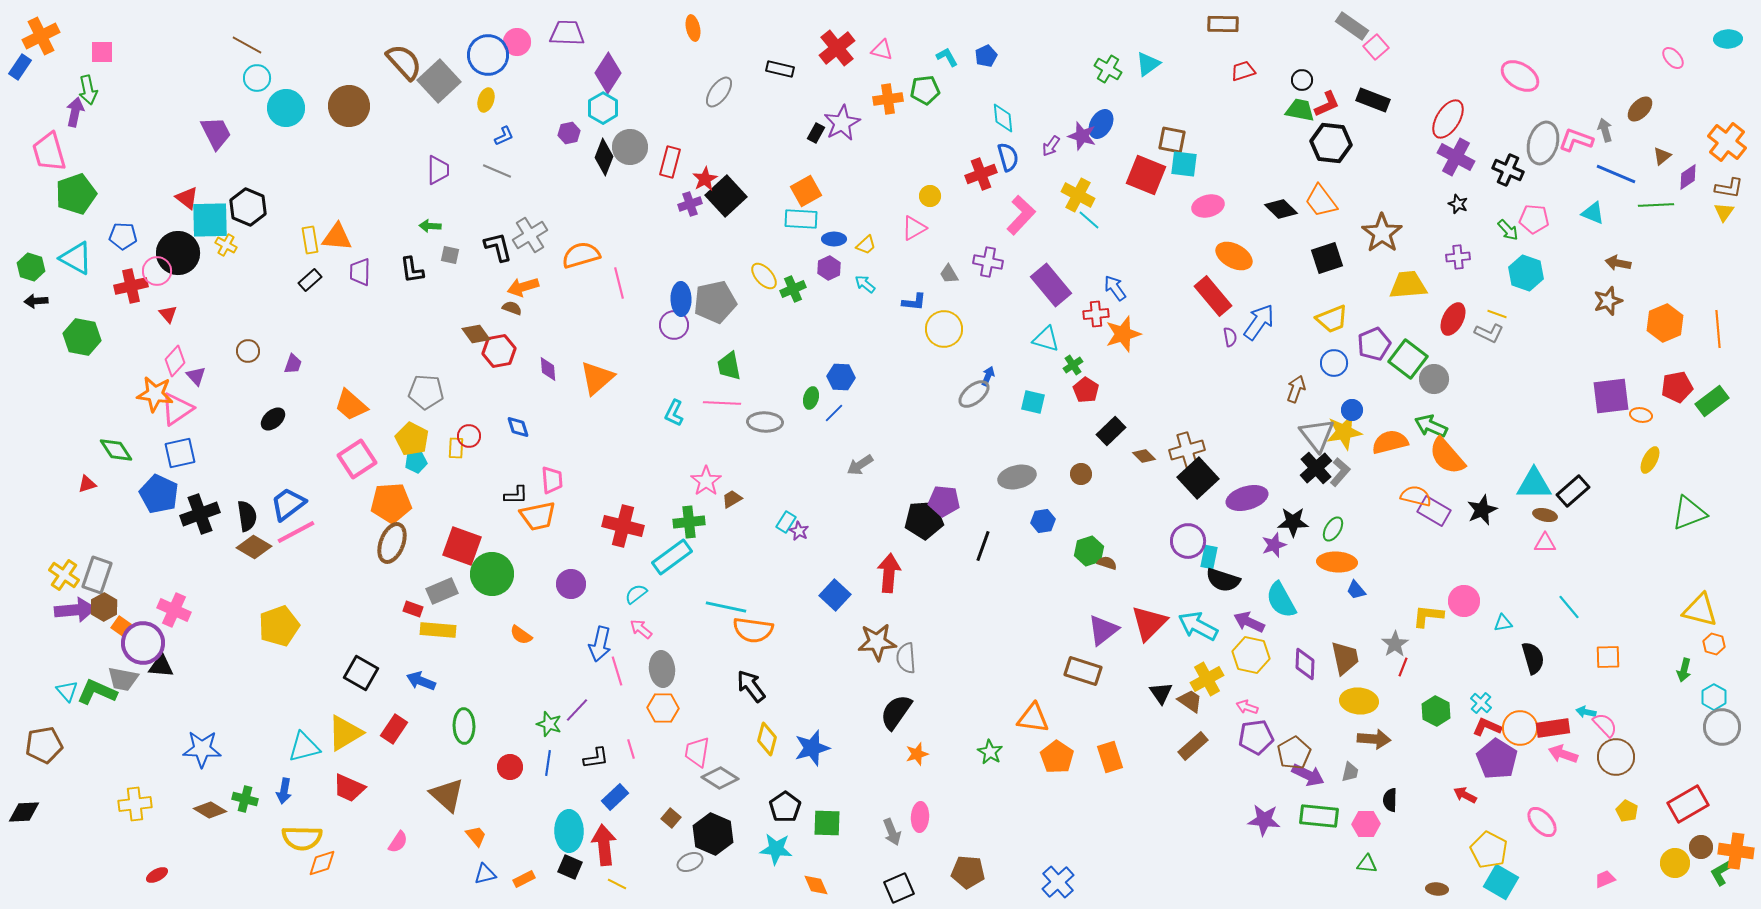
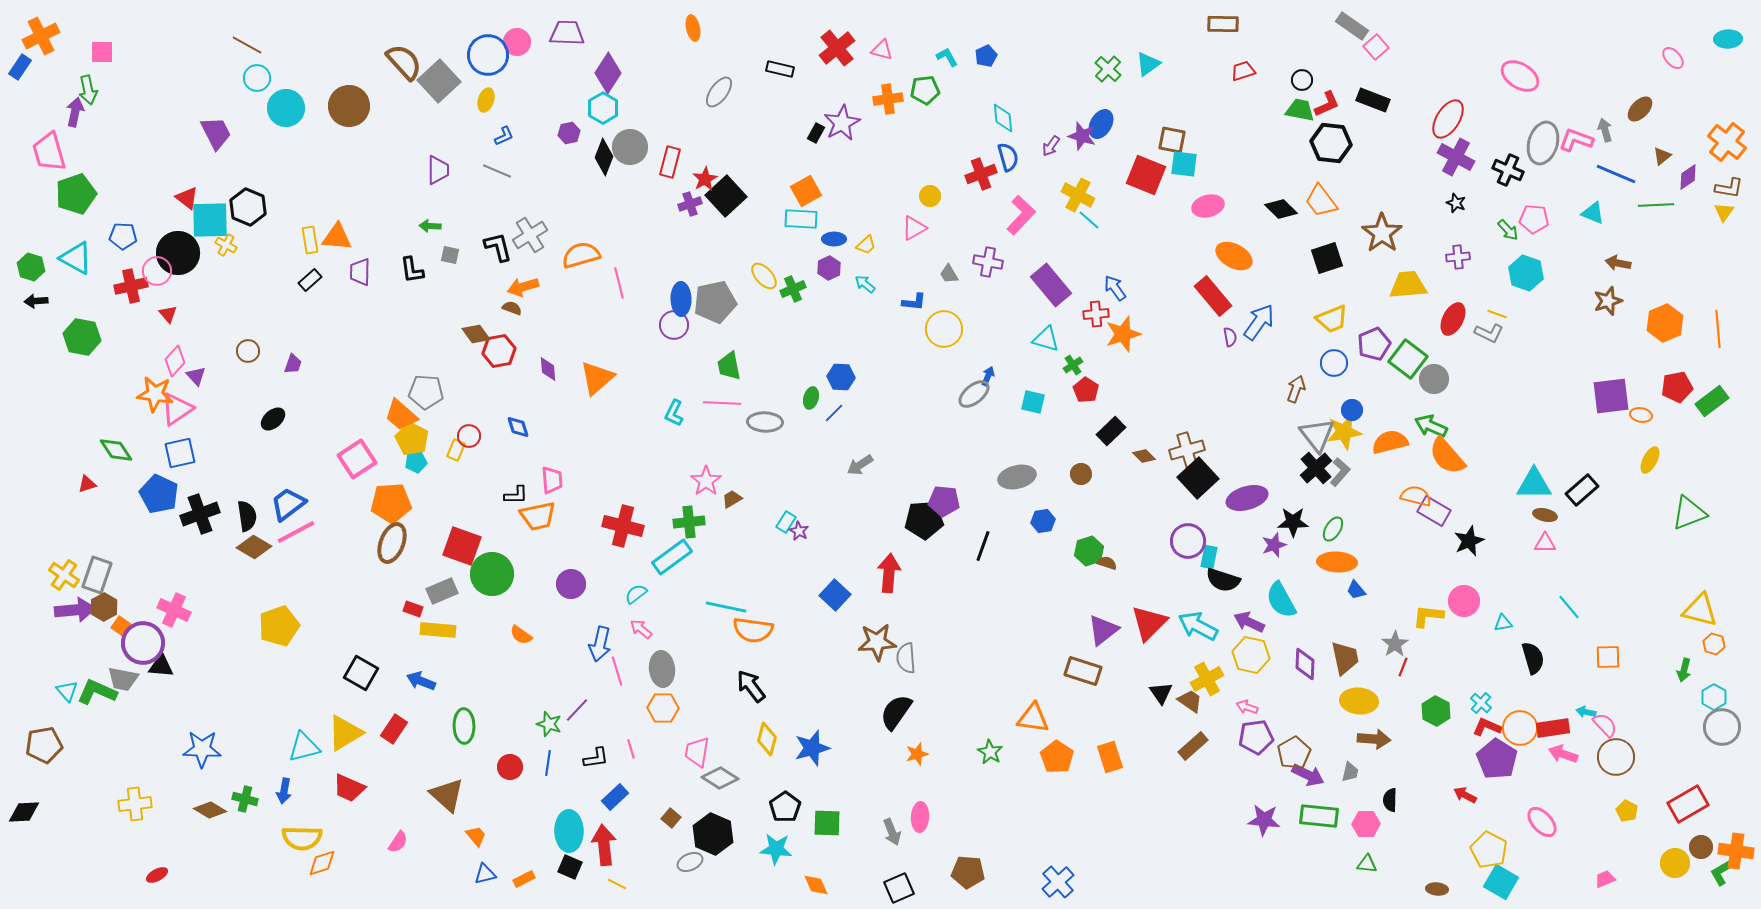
green cross at (1108, 69): rotated 12 degrees clockwise
black star at (1458, 204): moved 2 px left, 1 px up
orange trapezoid at (351, 405): moved 50 px right, 10 px down
yellow rectangle at (456, 448): moved 2 px down; rotated 20 degrees clockwise
black rectangle at (1573, 491): moved 9 px right, 1 px up
black star at (1482, 510): moved 13 px left, 31 px down
